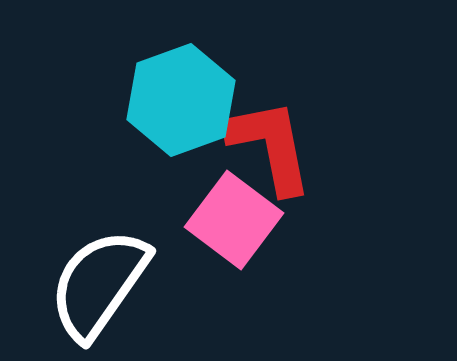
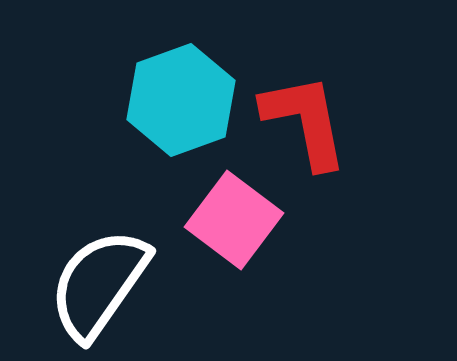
red L-shape: moved 35 px right, 25 px up
